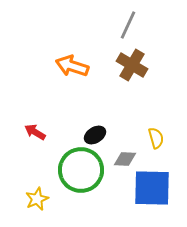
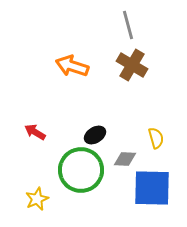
gray line: rotated 40 degrees counterclockwise
